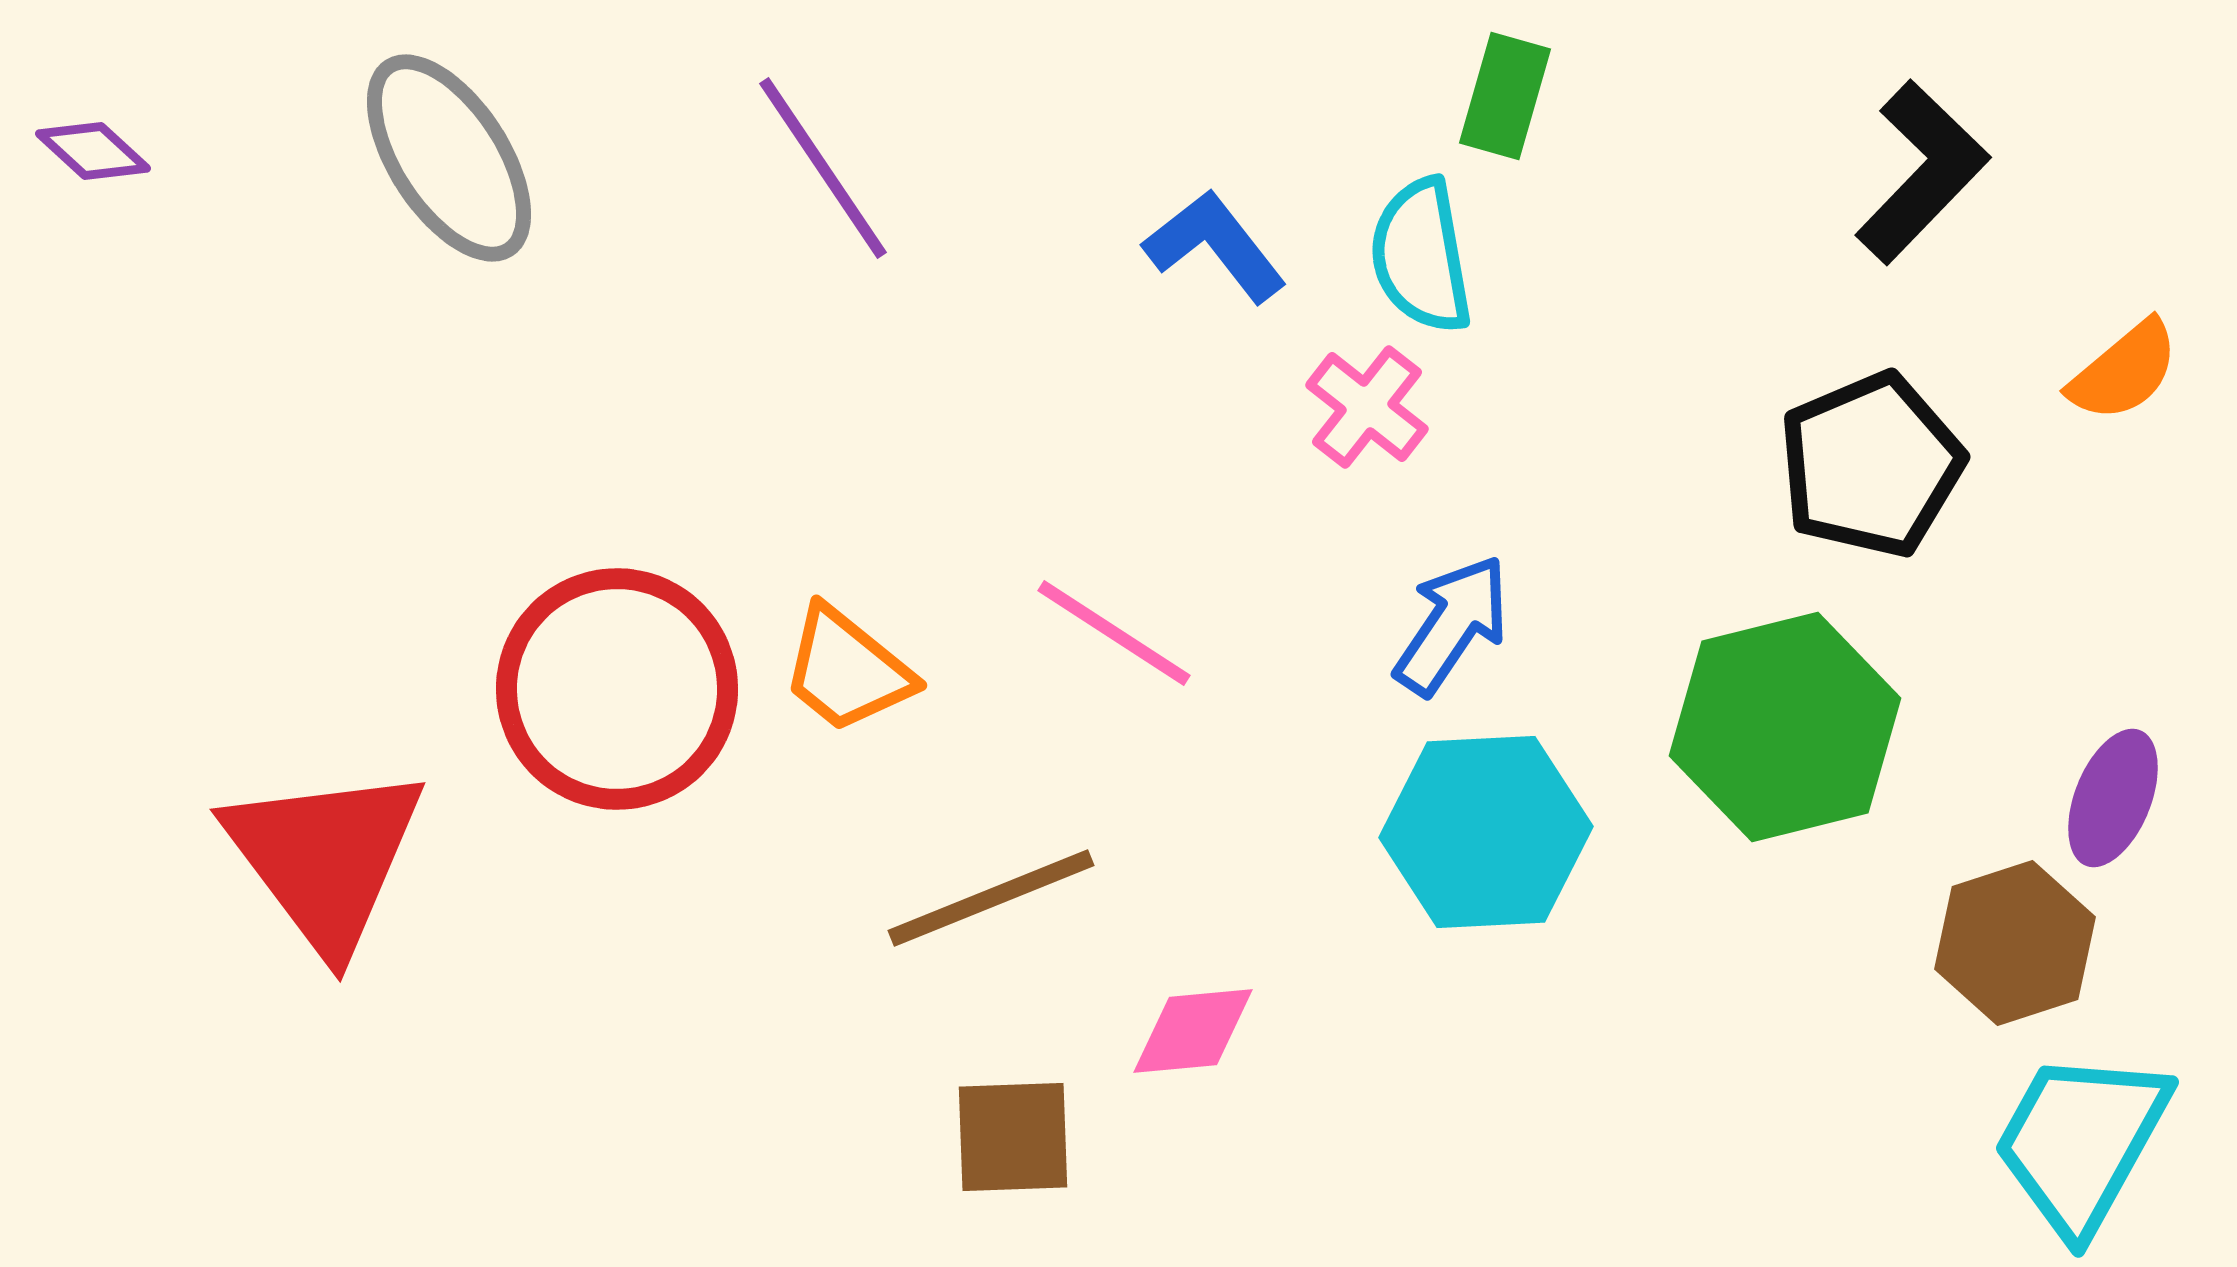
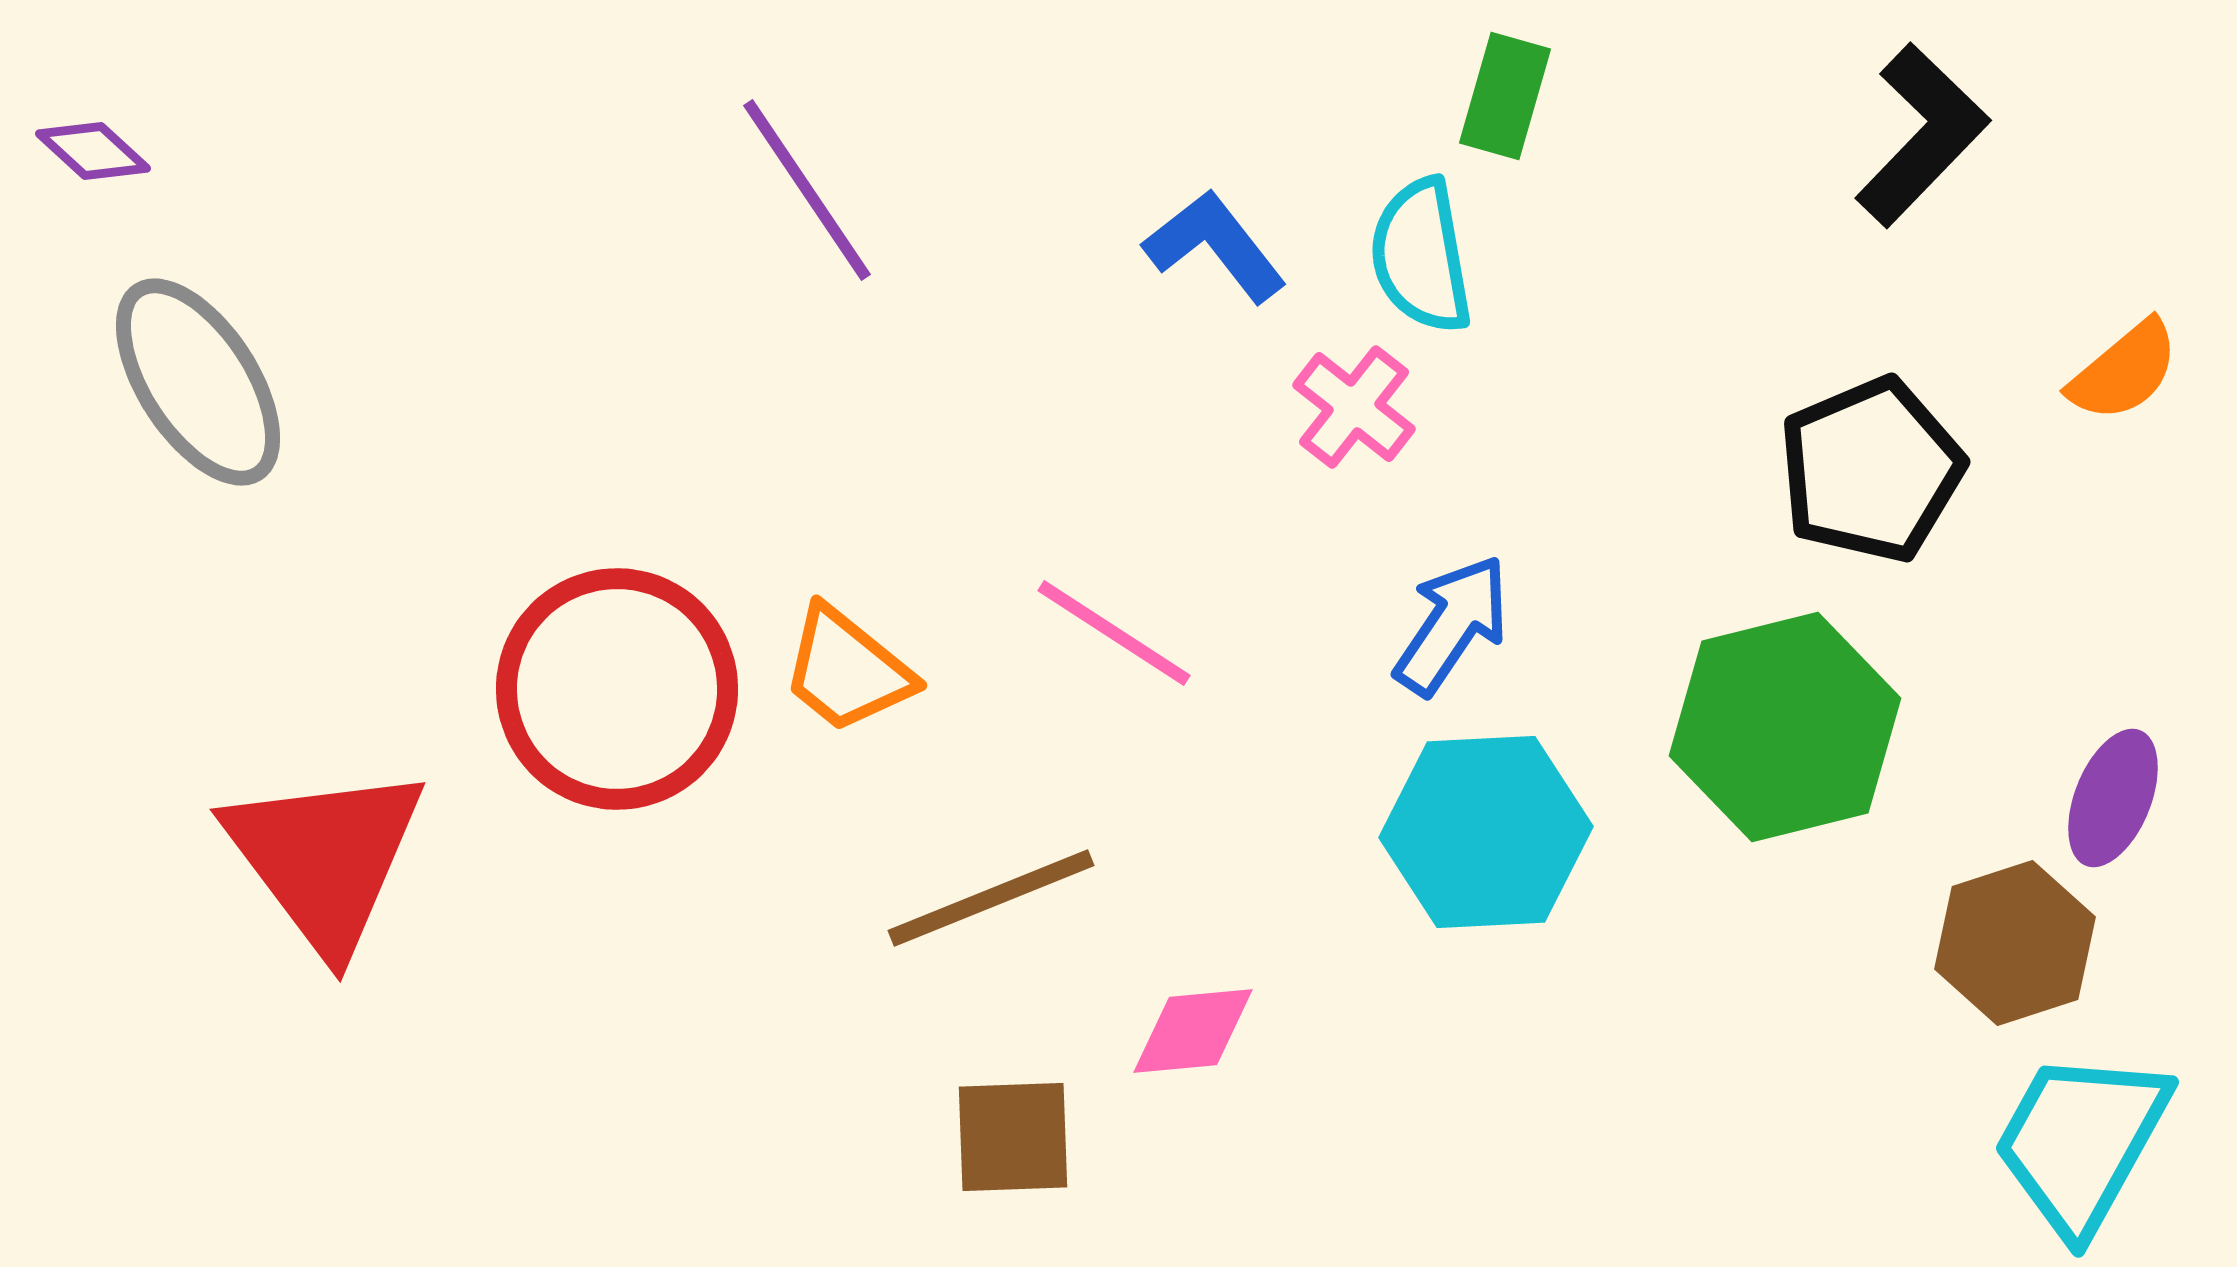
gray ellipse: moved 251 px left, 224 px down
purple line: moved 16 px left, 22 px down
black L-shape: moved 37 px up
pink cross: moved 13 px left
black pentagon: moved 5 px down
